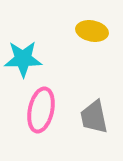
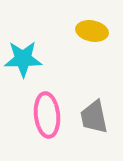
pink ellipse: moved 6 px right, 5 px down; rotated 18 degrees counterclockwise
